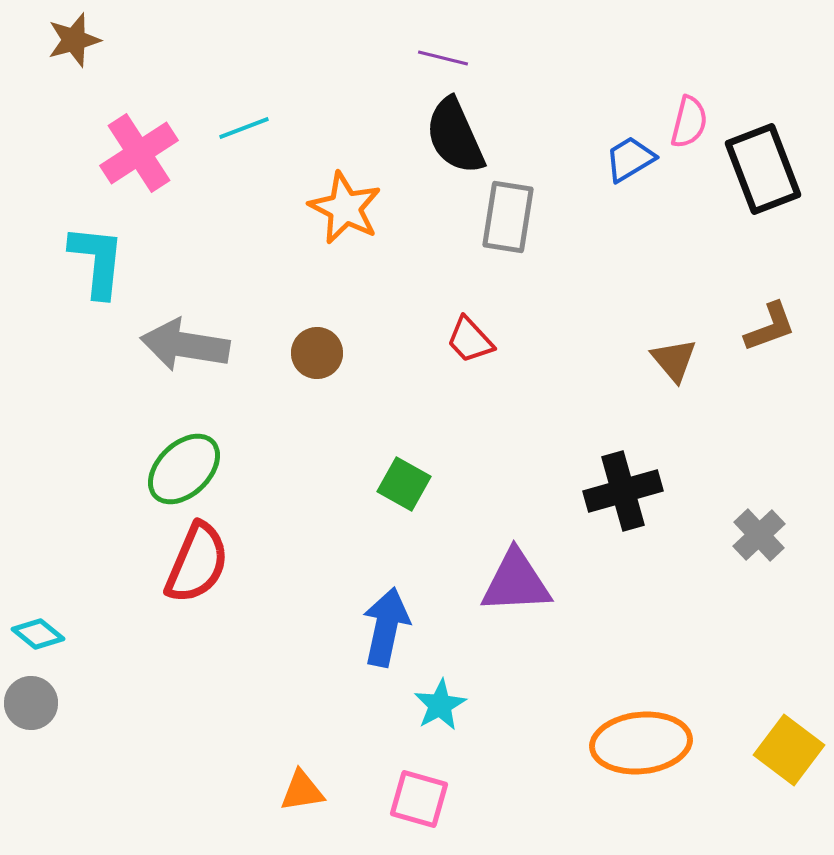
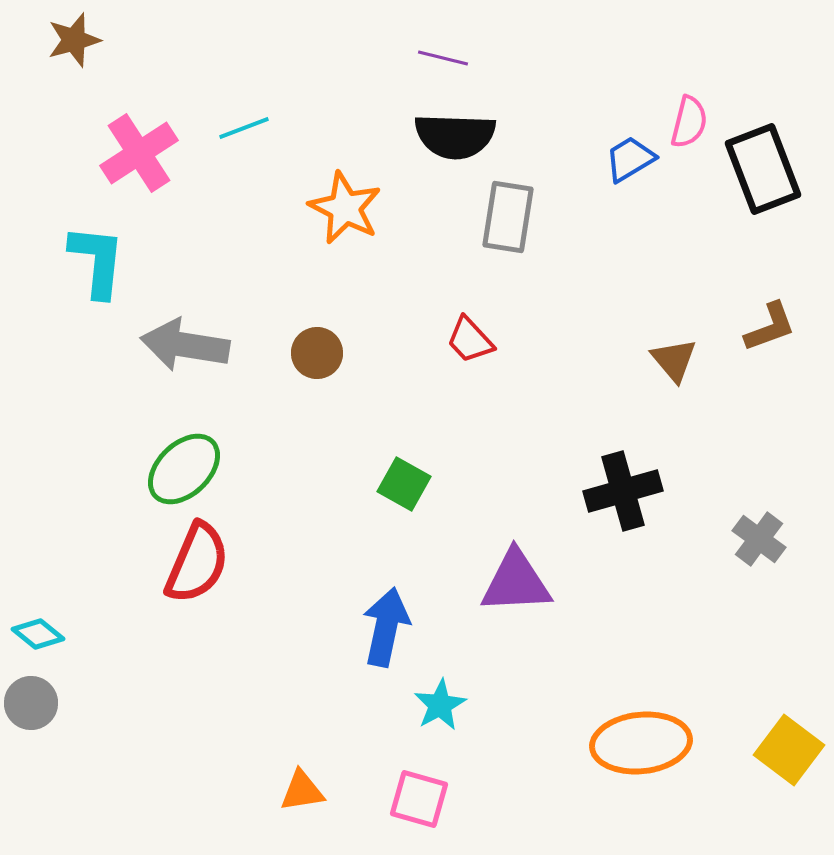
black semicircle: rotated 64 degrees counterclockwise
gray cross: moved 4 px down; rotated 10 degrees counterclockwise
